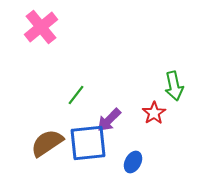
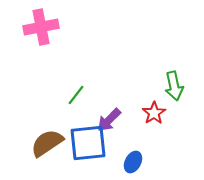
pink cross: rotated 28 degrees clockwise
